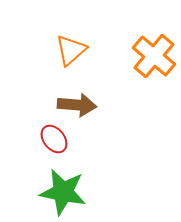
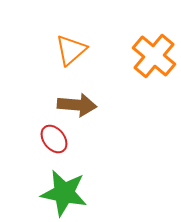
green star: moved 1 px right, 1 px down
